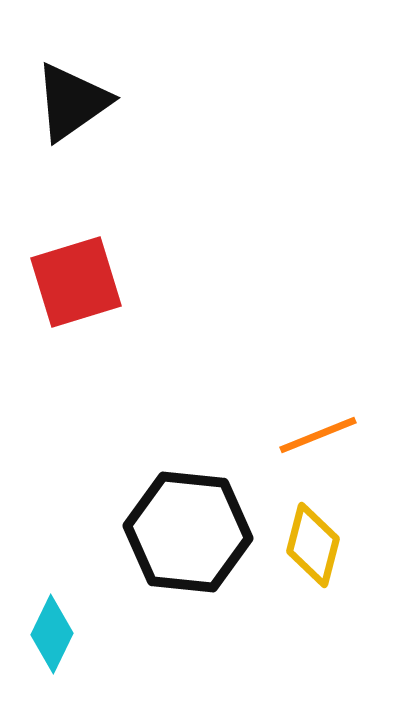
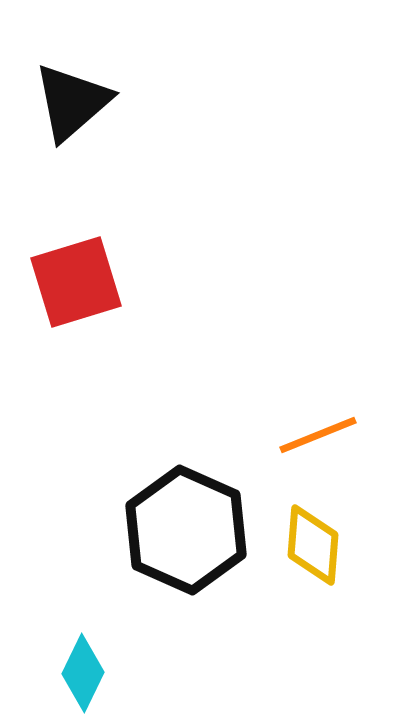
black triangle: rotated 6 degrees counterclockwise
black hexagon: moved 2 px left, 2 px up; rotated 18 degrees clockwise
yellow diamond: rotated 10 degrees counterclockwise
cyan diamond: moved 31 px right, 39 px down
